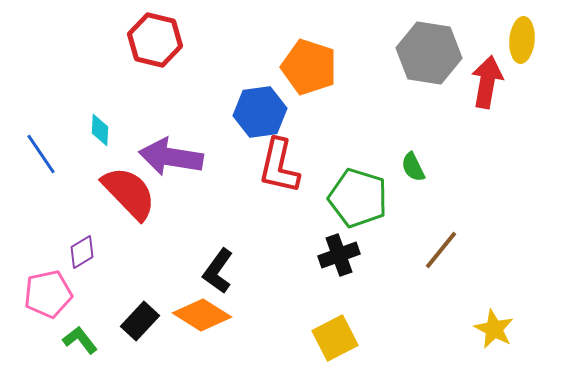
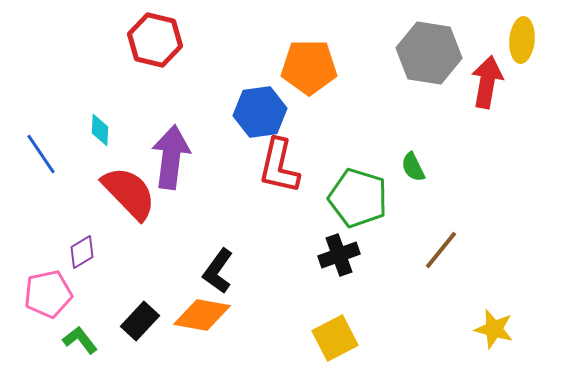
orange pentagon: rotated 18 degrees counterclockwise
purple arrow: rotated 88 degrees clockwise
orange diamond: rotated 22 degrees counterclockwise
yellow star: rotated 12 degrees counterclockwise
